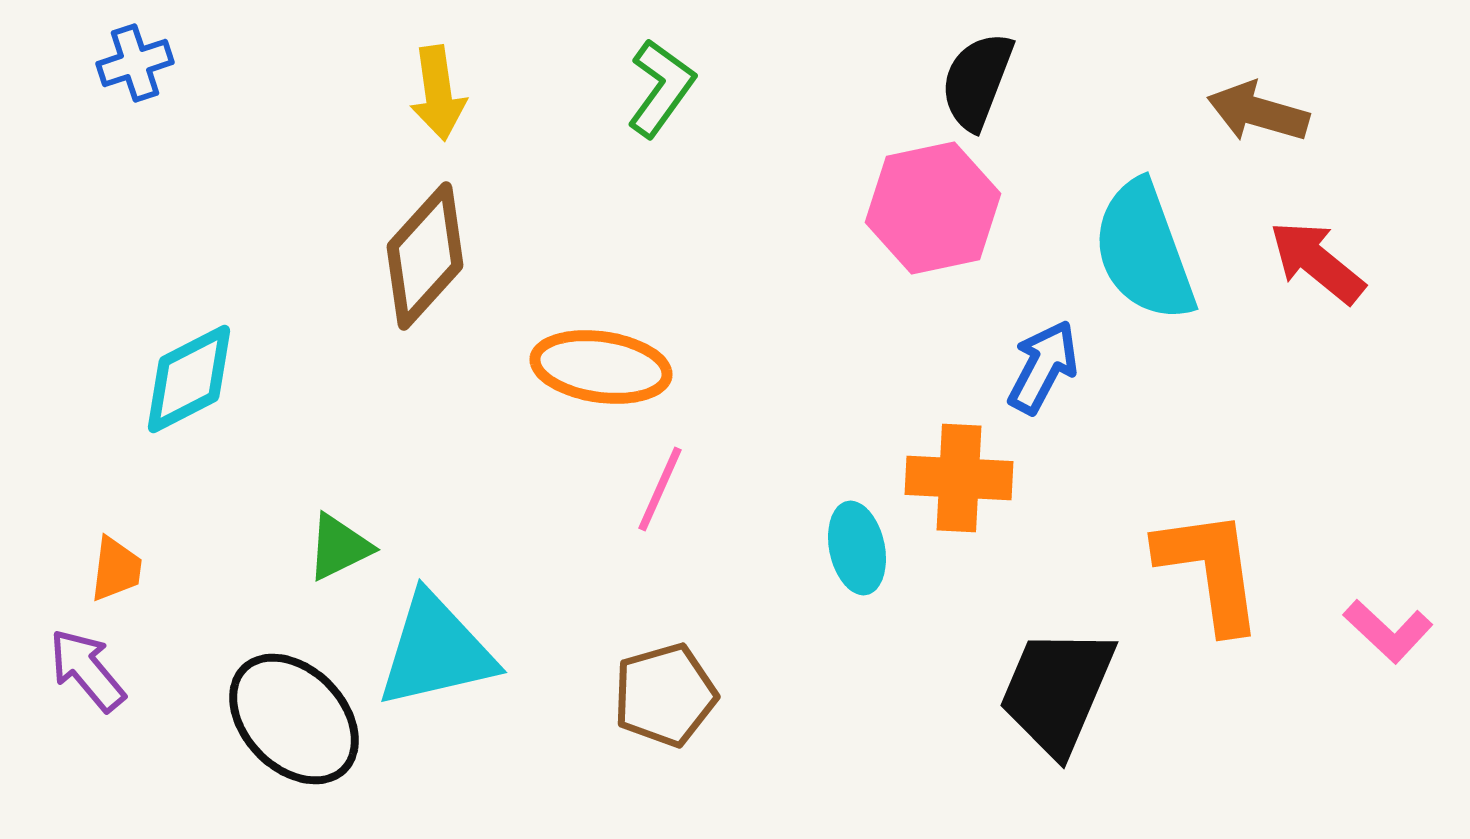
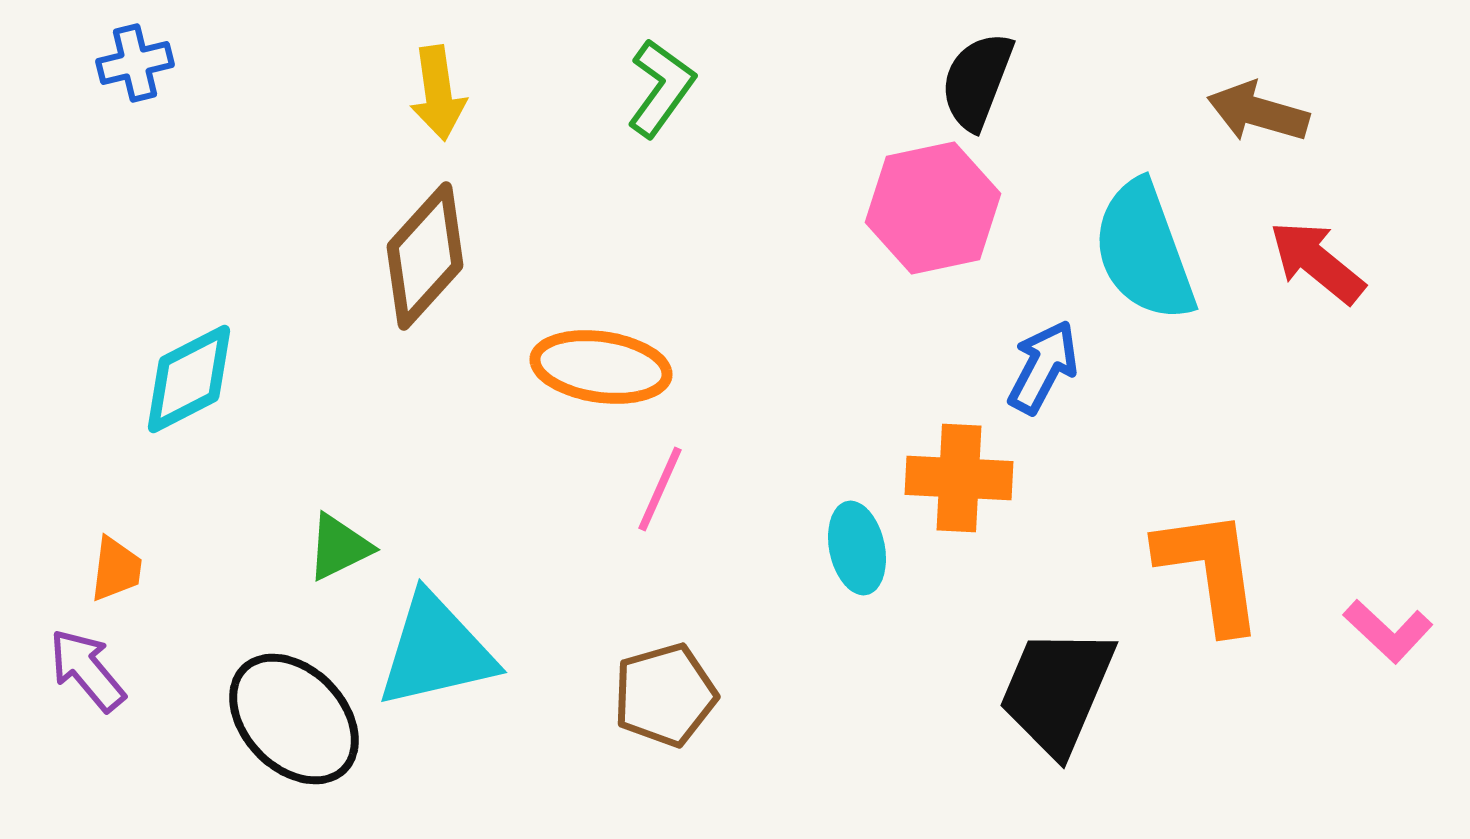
blue cross: rotated 4 degrees clockwise
